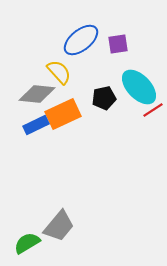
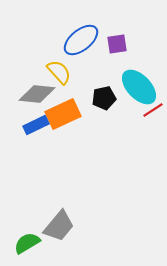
purple square: moved 1 px left
